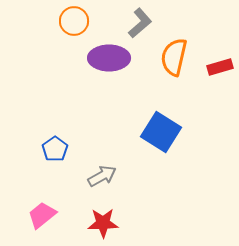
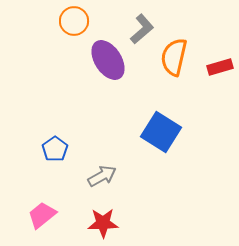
gray L-shape: moved 2 px right, 6 px down
purple ellipse: moved 1 px left, 2 px down; rotated 57 degrees clockwise
